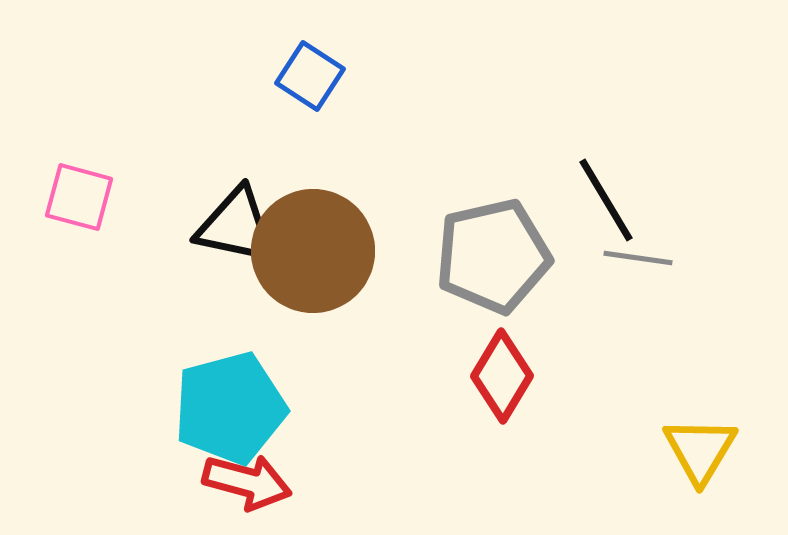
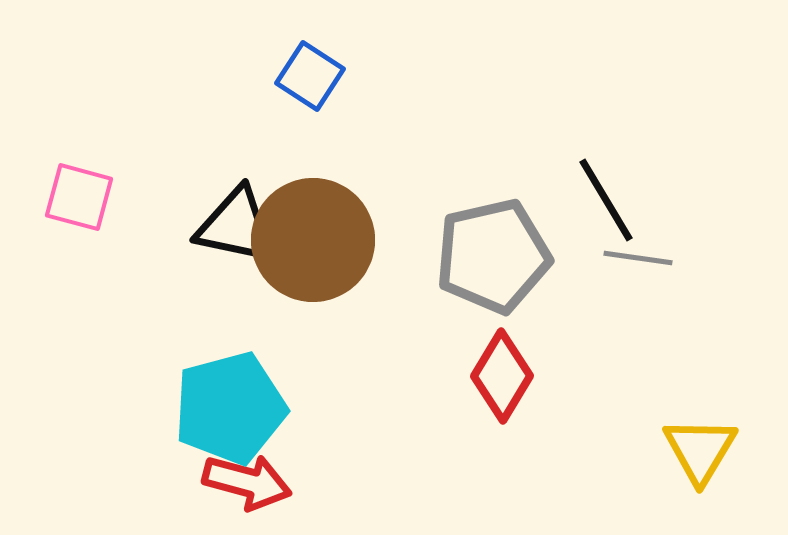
brown circle: moved 11 px up
